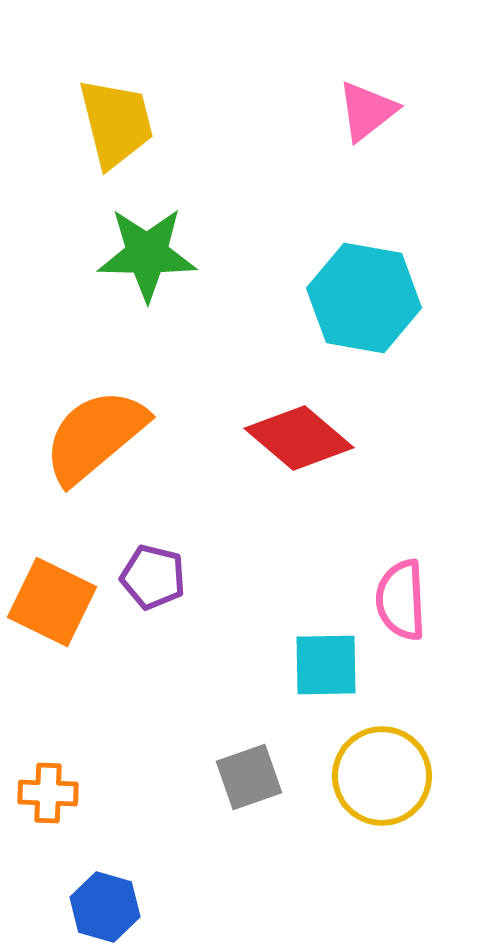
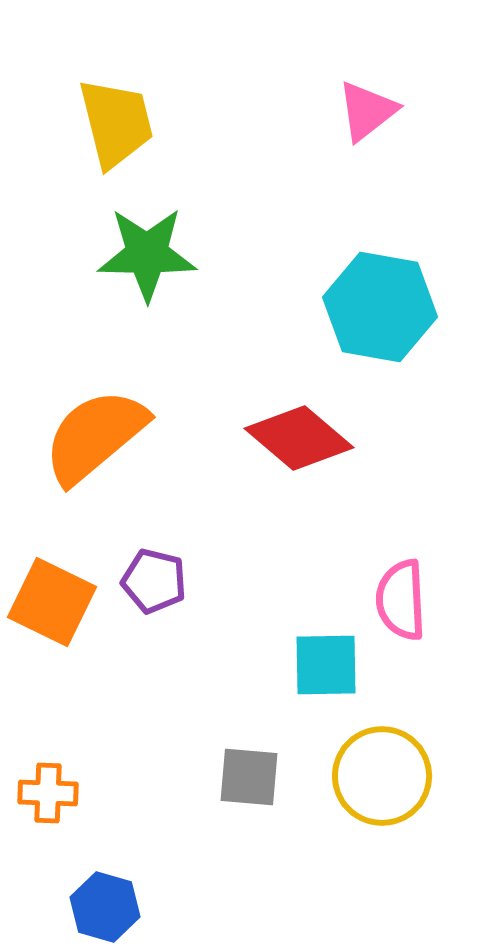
cyan hexagon: moved 16 px right, 9 px down
purple pentagon: moved 1 px right, 4 px down
gray square: rotated 24 degrees clockwise
